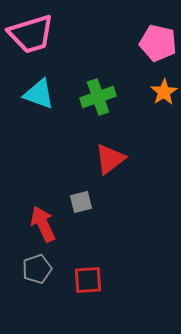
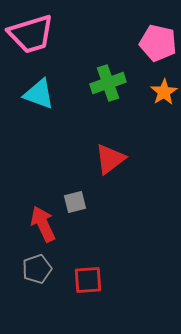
green cross: moved 10 px right, 14 px up
gray square: moved 6 px left
